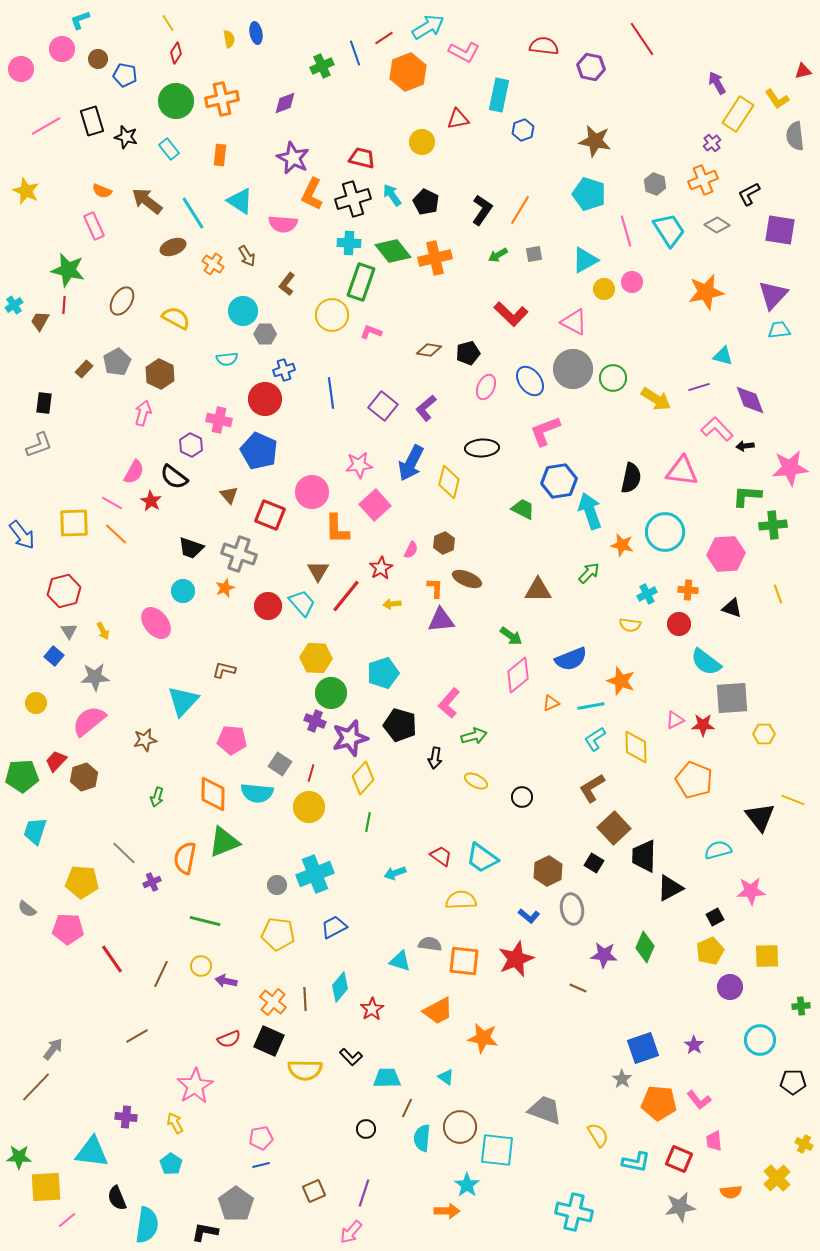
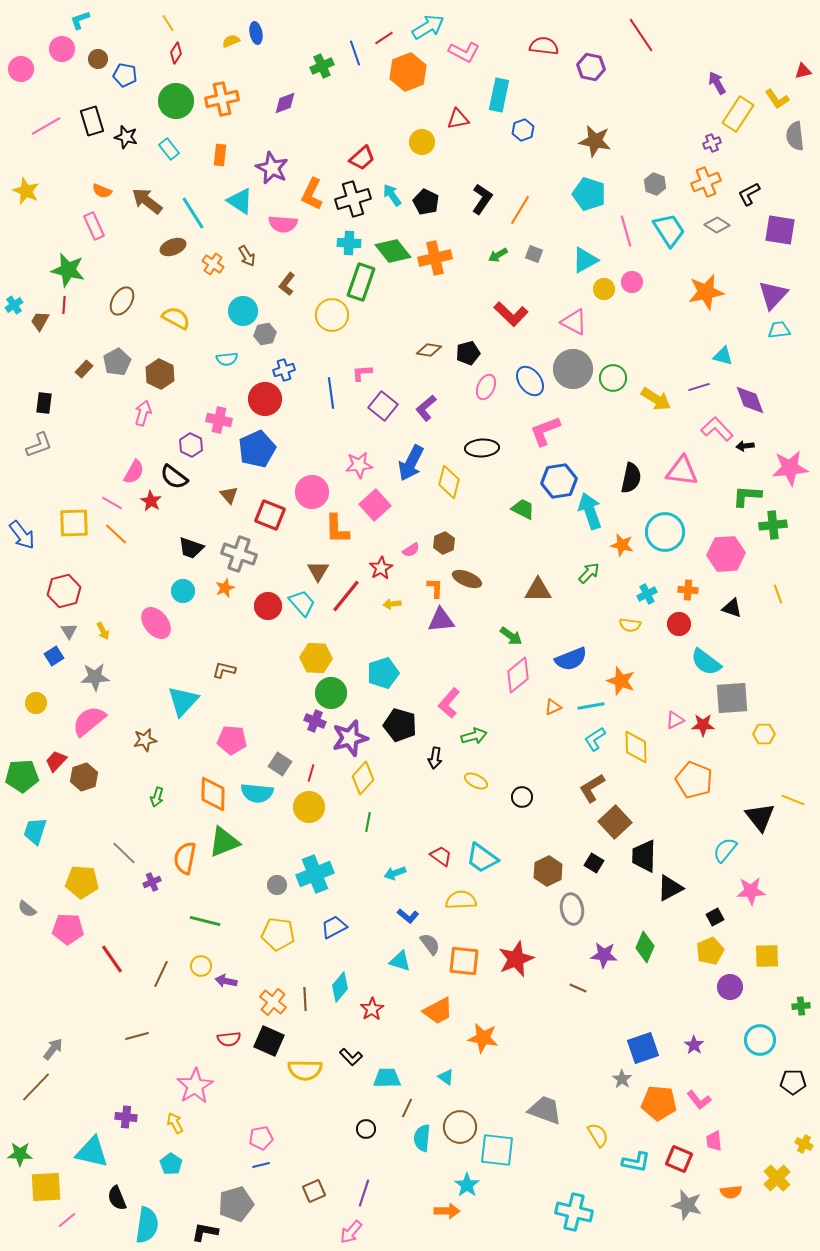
yellow semicircle at (229, 39): moved 2 px right, 2 px down; rotated 102 degrees counterclockwise
red line at (642, 39): moved 1 px left, 4 px up
purple cross at (712, 143): rotated 18 degrees clockwise
purple star at (293, 158): moved 21 px left, 10 px down
red trapezoid at (362, 158): rotated 124 degrees clockwise
orange cross at (703, 180): moved 3 px right, 2 px down
black L-shape at (482, 210): moved 11 px up
gray square at (534, 254): rotated 30 degrees clockwise
pink L-shape at (371, 332): moved 9 px left, 41 px down; rotated 25 degrees counterclockwise
gray hexagon at (265, 334): rotated 10 degrees counterclockwise
blue pentagon at (259, 451): moved 2 px left, 2 px up; rotated 24 degrees clockwise
pink semicircle at (411, 550): rotated 30 degrees clockwise
blue square at (54, 656): rotated 18 degrees clockwise
orange triangle at (551, 703): moved 2 px right, 4 px down
brown square at (614, 828): moved 1 px right, 6 px up
cyan semicircle at (718, 850): moved 7 px right; rotated 36 degrees counterclockwise
blue L-shape at (529, 916): moved 121 px left
gray semicircle at (430, 944): rotated 45 degrees clockwise
brown line at (137, 1036): rotated 15 degrees clockwise
red semicircle at (229, 1039): rotated 15 degrees clockwise
cyan triangle at (92, 1152): rotated 6 degrees clockwise
green star at (19, 1157): moved 1 px right, 3 px up
gray pentagon at (236, 1204): rotated 20 degrees clockwise
gray star at (680, 1207): moved 7 px right, 2 px up; rotated 24 degrees clockwise
